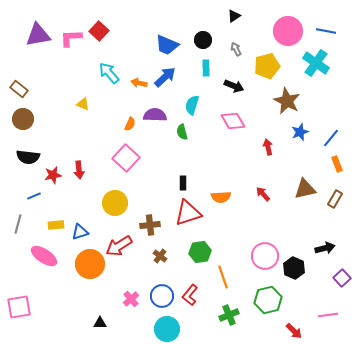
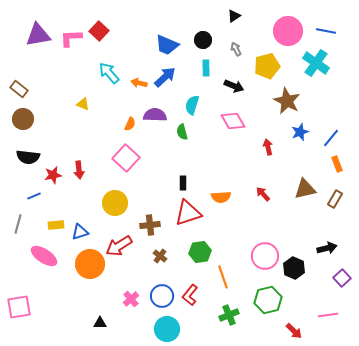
black arrow at (325, 248): moved 2 px right
